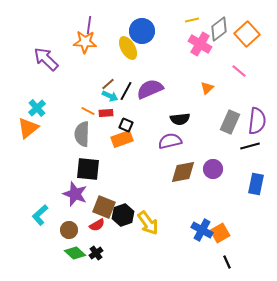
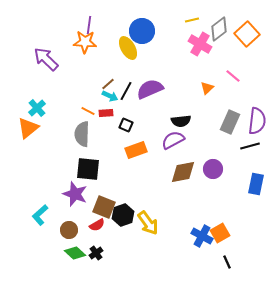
pink line at (239, 71): moved 6 px left, 5 px down
black semicircle at (180, 119): moved 1 px right, 2 px down
orange rectangle at (122, 139): moved 14 px right, 11 px down
purple semicircle at (170, 141): moved 3 px right, 1 px up; rotated 15 degrees counterclockwise
blue cross at (202, 230): moved 6 px down
